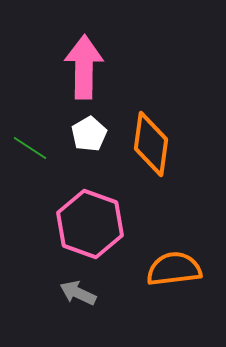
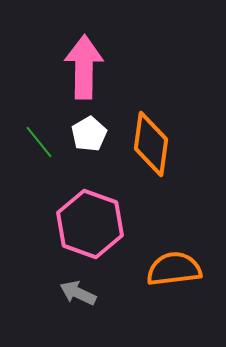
green line: moved 9 px right, 6 px up; rotated 18 degrees clockwise
